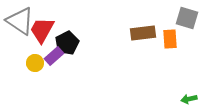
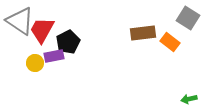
gray square: moved 1 px right; rotated 15 degrees clockwise
orange rectangle: moved 3 px down; rotated 48 degrees counterclockwise
black pentagon: moved 1 px right, 1 px up
purple rectangle: rotated 30 degrees clockwise
